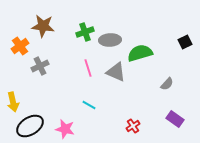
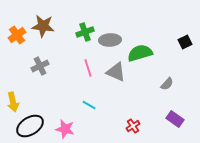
orange cross: moved 3 px left, 11 px up
